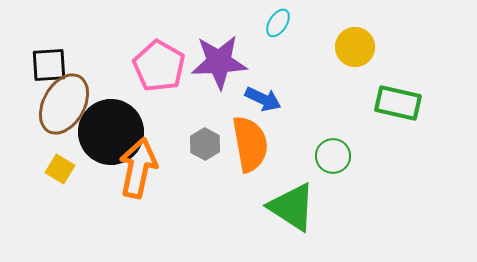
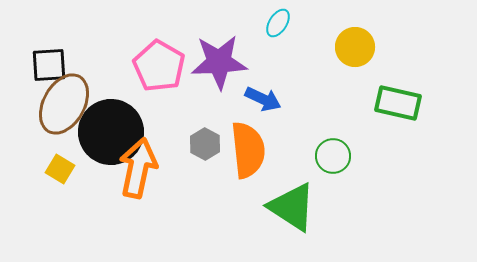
orange semicircle: moved 2 px left, 6 px down; rotated 4 degrees clockwise
